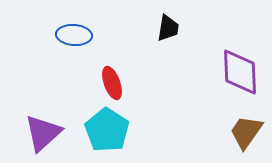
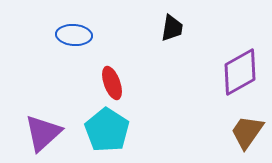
black trapezoid: moved 4 px right
purple diamond: rotated 63 degrees clockwise
brown trapezoid: moved 1 px right
